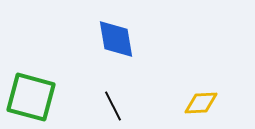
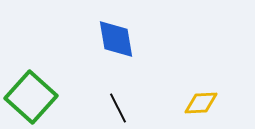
green square: rotated 27 degrees clockwise
black line: moved 5 px right, 2 px down
